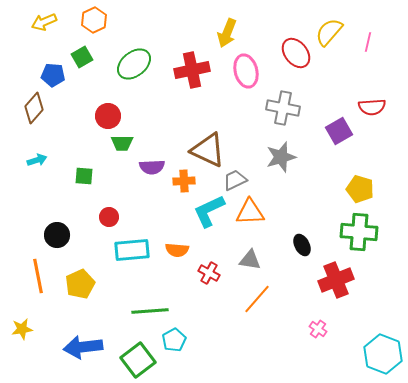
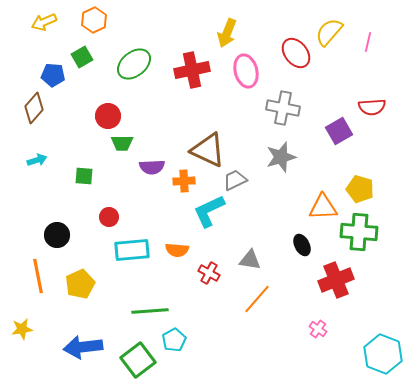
orange triangle at (250, 212): moved 73 px right, 5 px up
